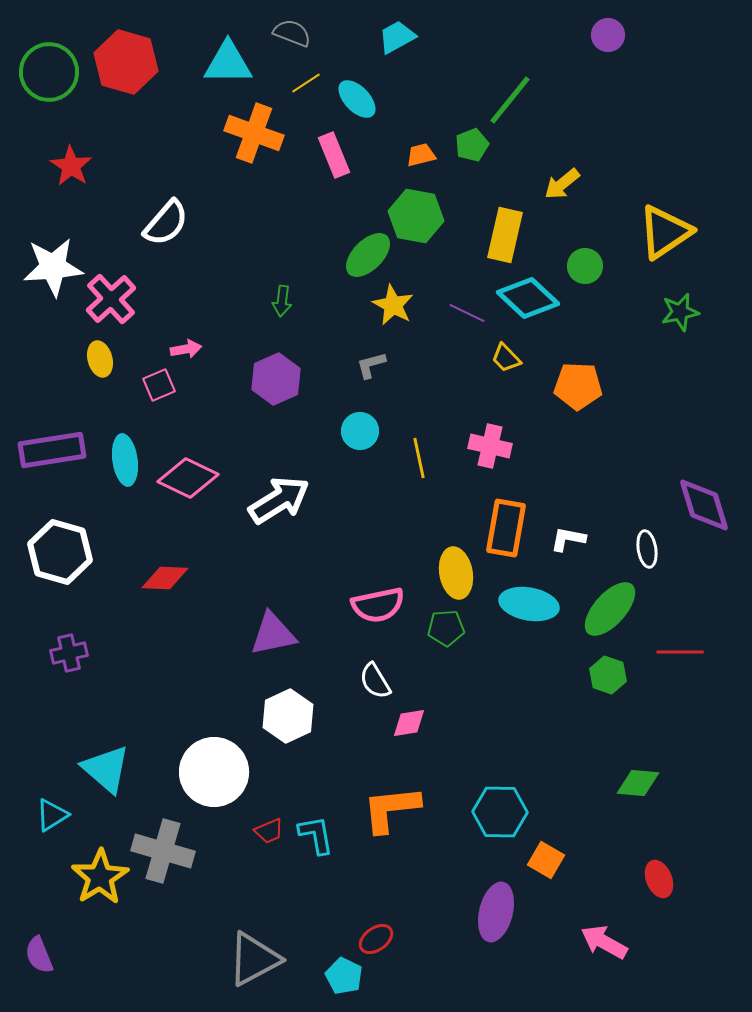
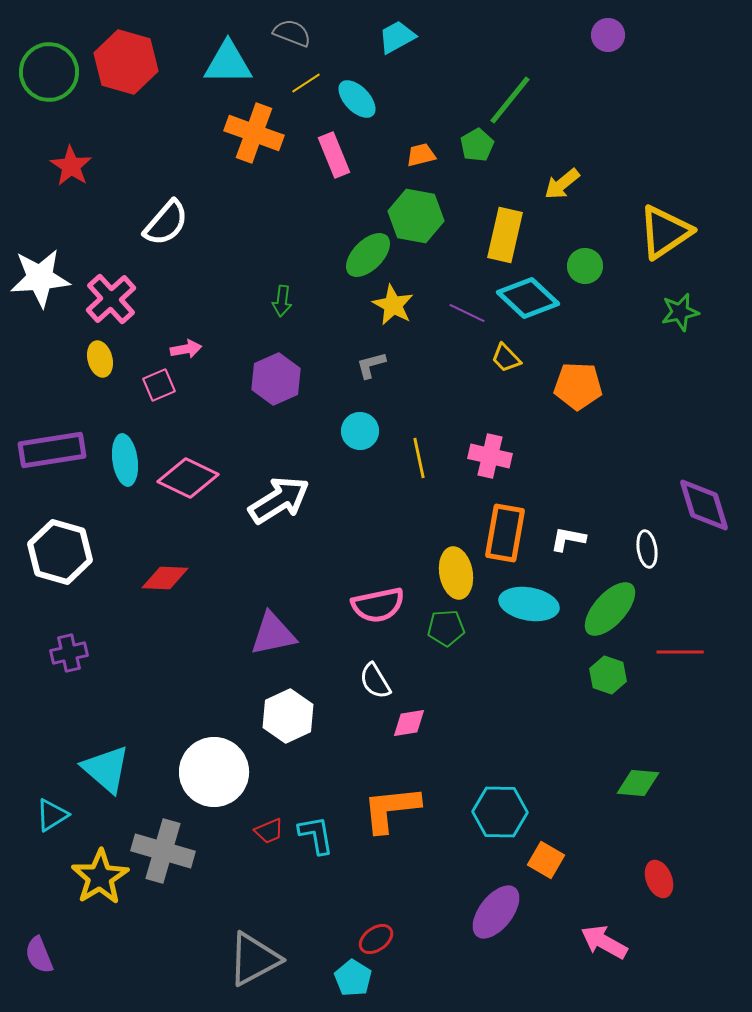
green pentagon at (472, 145): moved 5 px right; rotated 8 degrees counterclockwise
white star at (53, 267): moved 13 px left, 11 px down
pink cross at (490, 446): moved 10 px down
orange rectangle at (506, 528): moved 1 px left, 5 px down
purple ellipse at (496, 912): rotated 24 degrees clockwise
cyan pentagon at (344, 976): moved 9 px right, 2 px down; rotated 6 degrees clockwise
